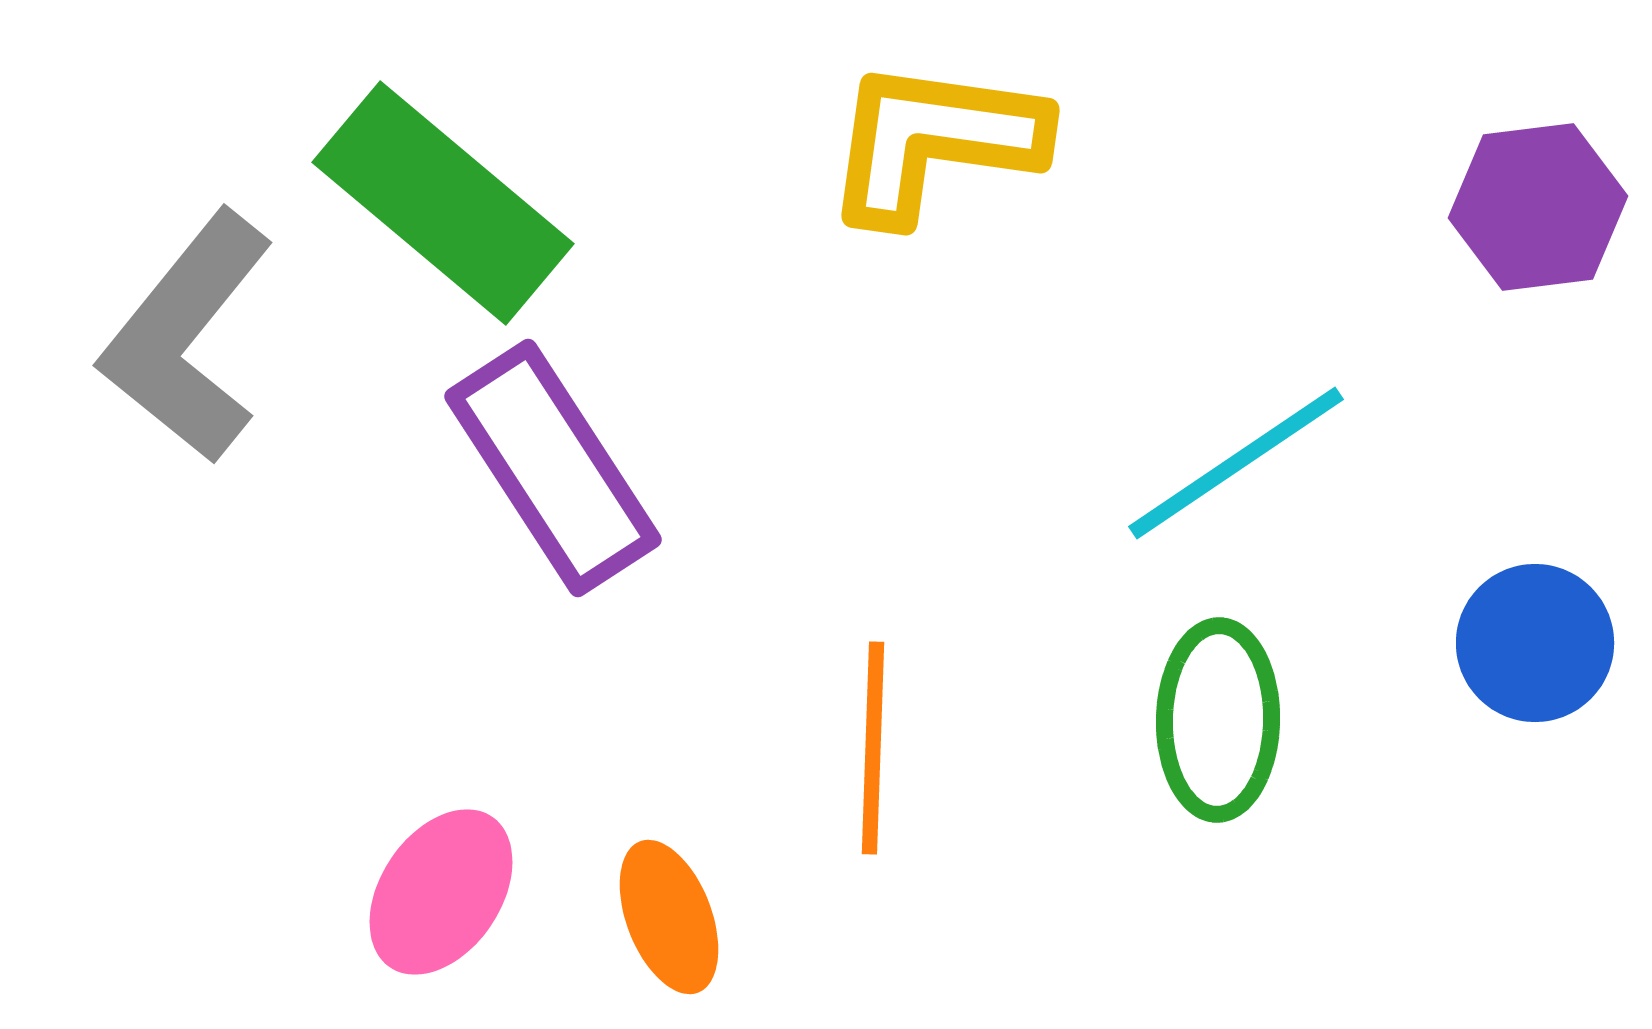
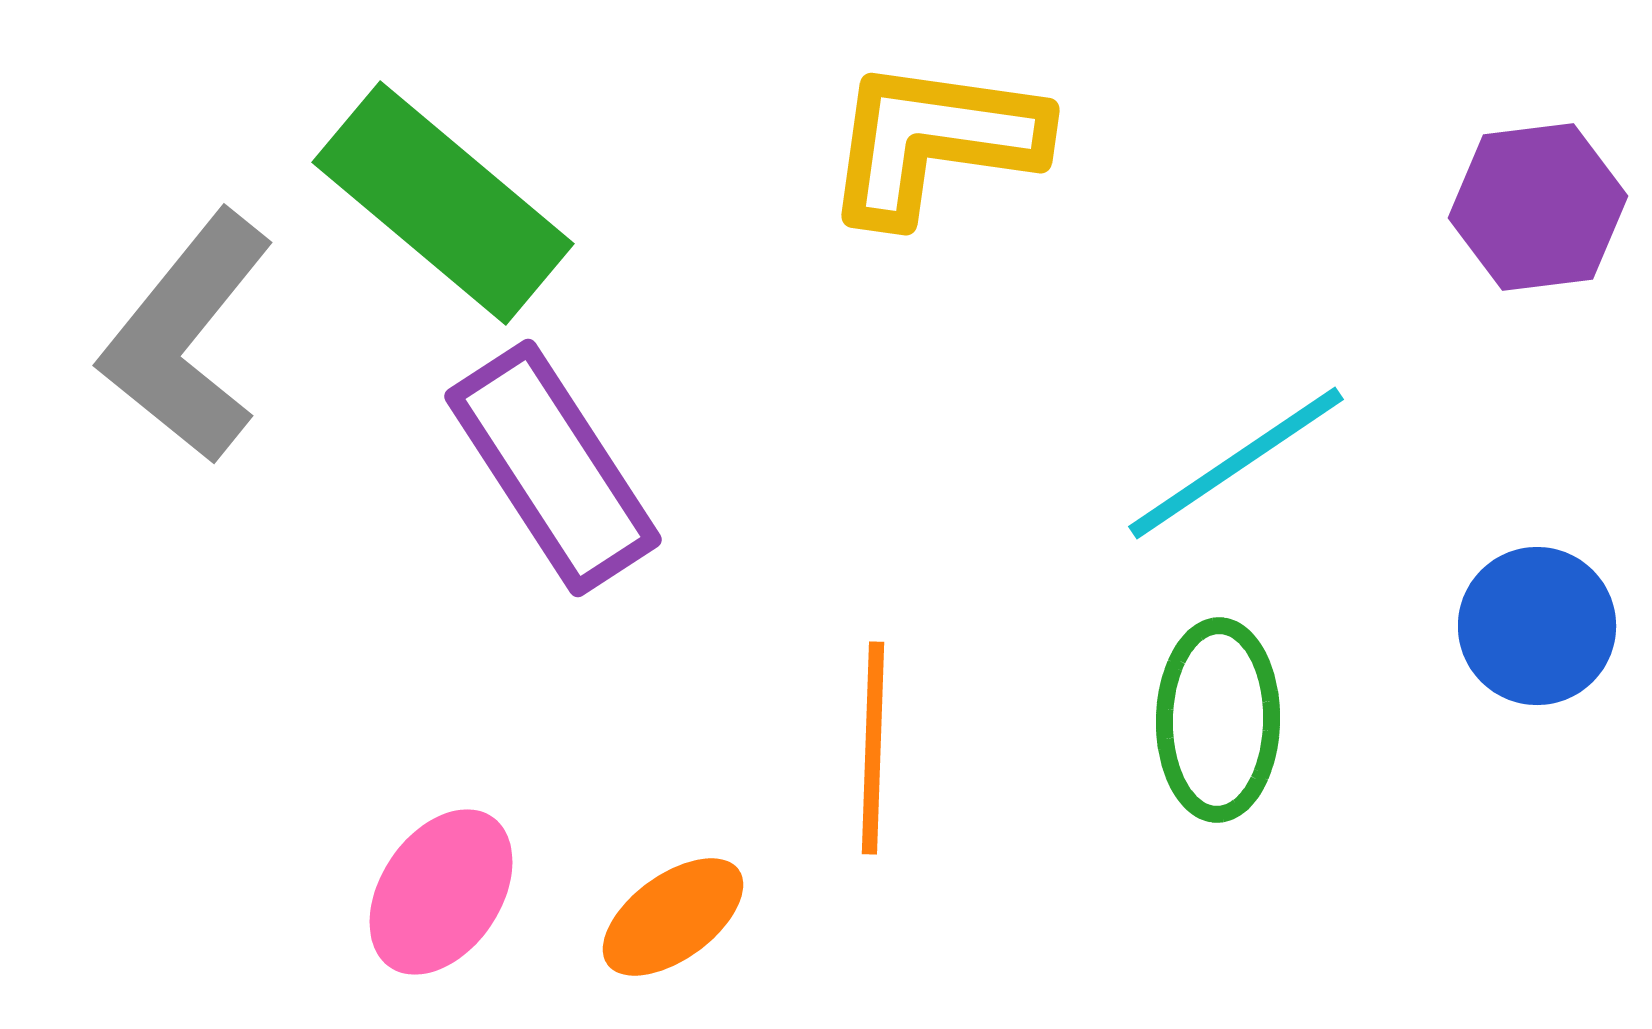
blue circle: moved 2 px right, 17 px up
orange ellipse: moved 4 px right; rotated 75 degrees clockwise
